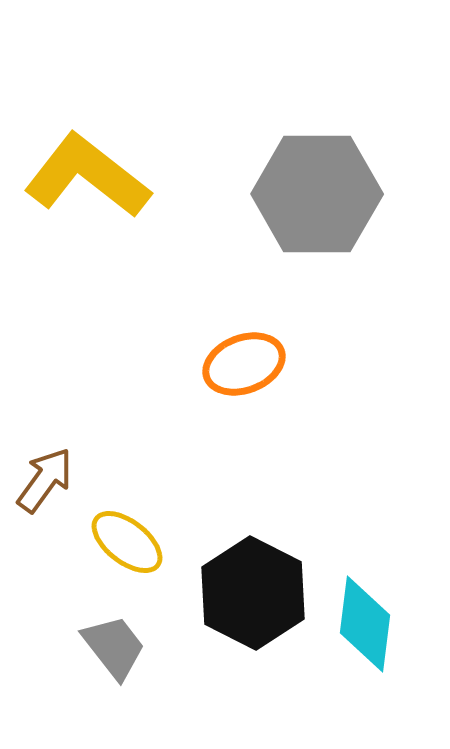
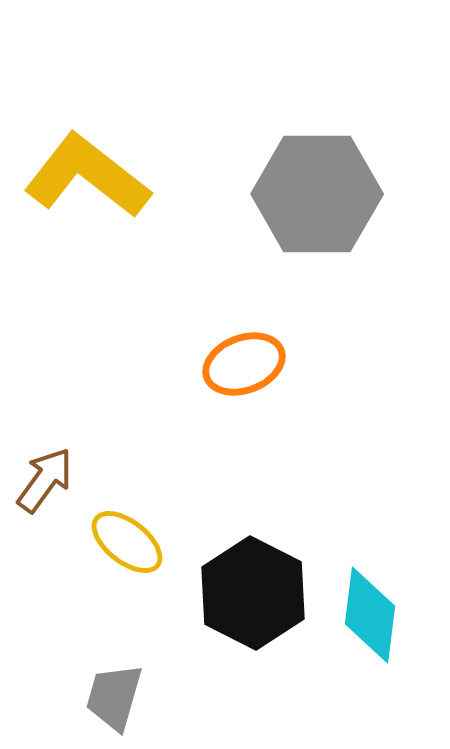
cyan diamond: moved 5 px right, 9 px up
gray trapezoid: moved 50 px down; rotated 126 degrees counterclockwise
